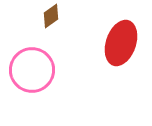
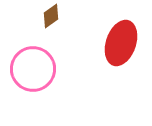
pink circle: moved 1 px right, 1 px up
